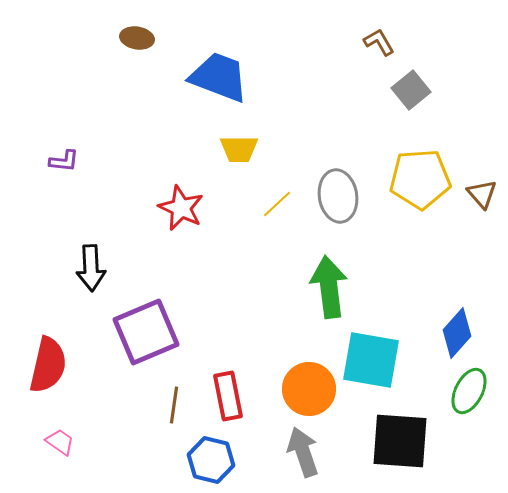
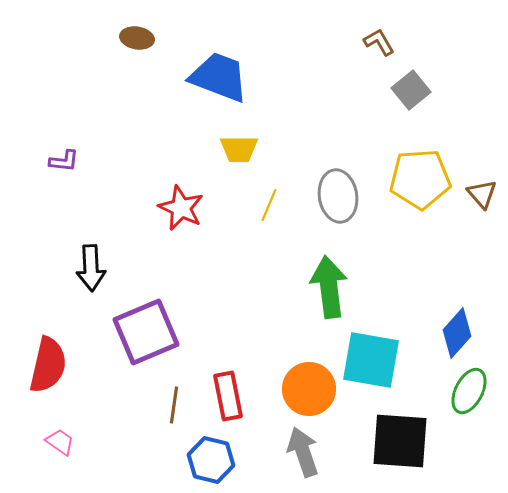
yellow line: moved 8 px left, 1 px down; rotated 24 degrees counterclockwise
